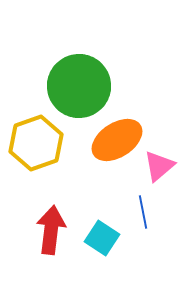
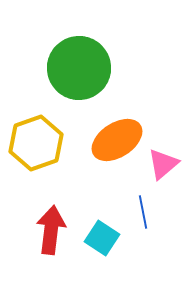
green circle: moved 18 px up
pink triangle: moved 4 px right, 2 px up
